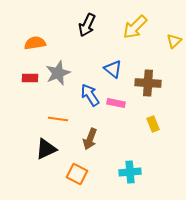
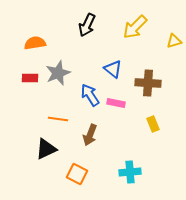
yellow triangle: rotated 28 degrees clockwise
brown arrow: moved 4 px up
